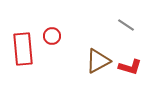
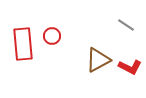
red rectangle: moved 5 px up
brown triangle: moved 1 px up
red L-shape: rotated 10 degrees clockwise
